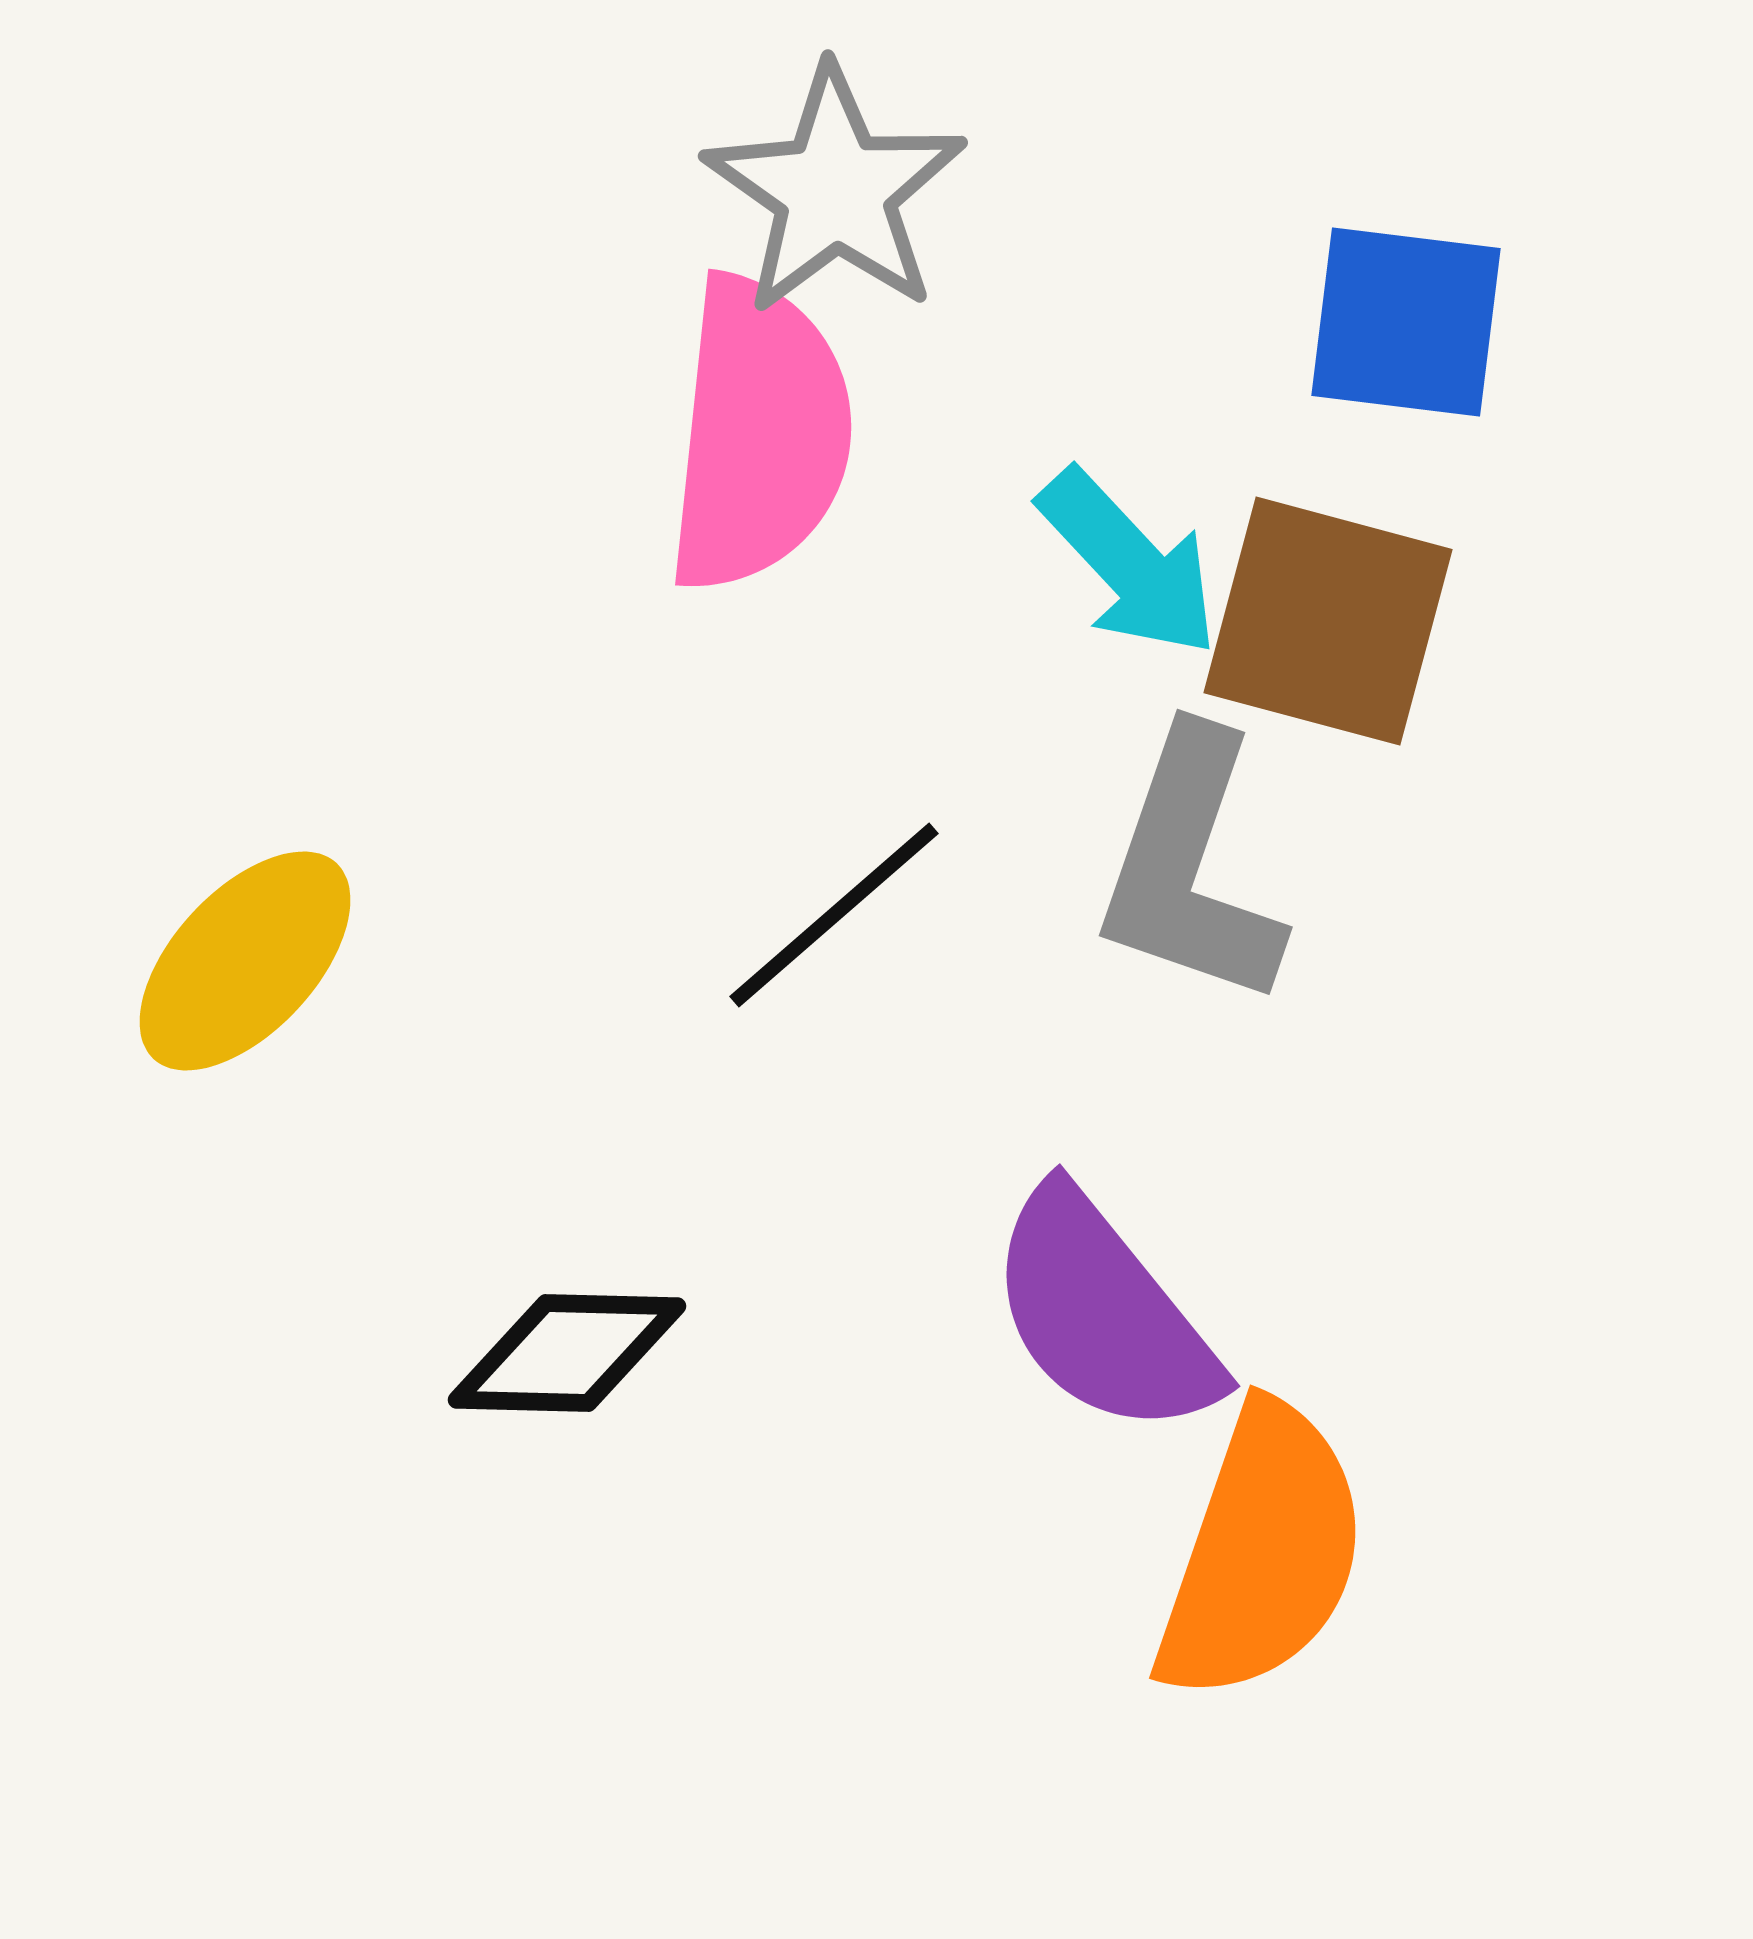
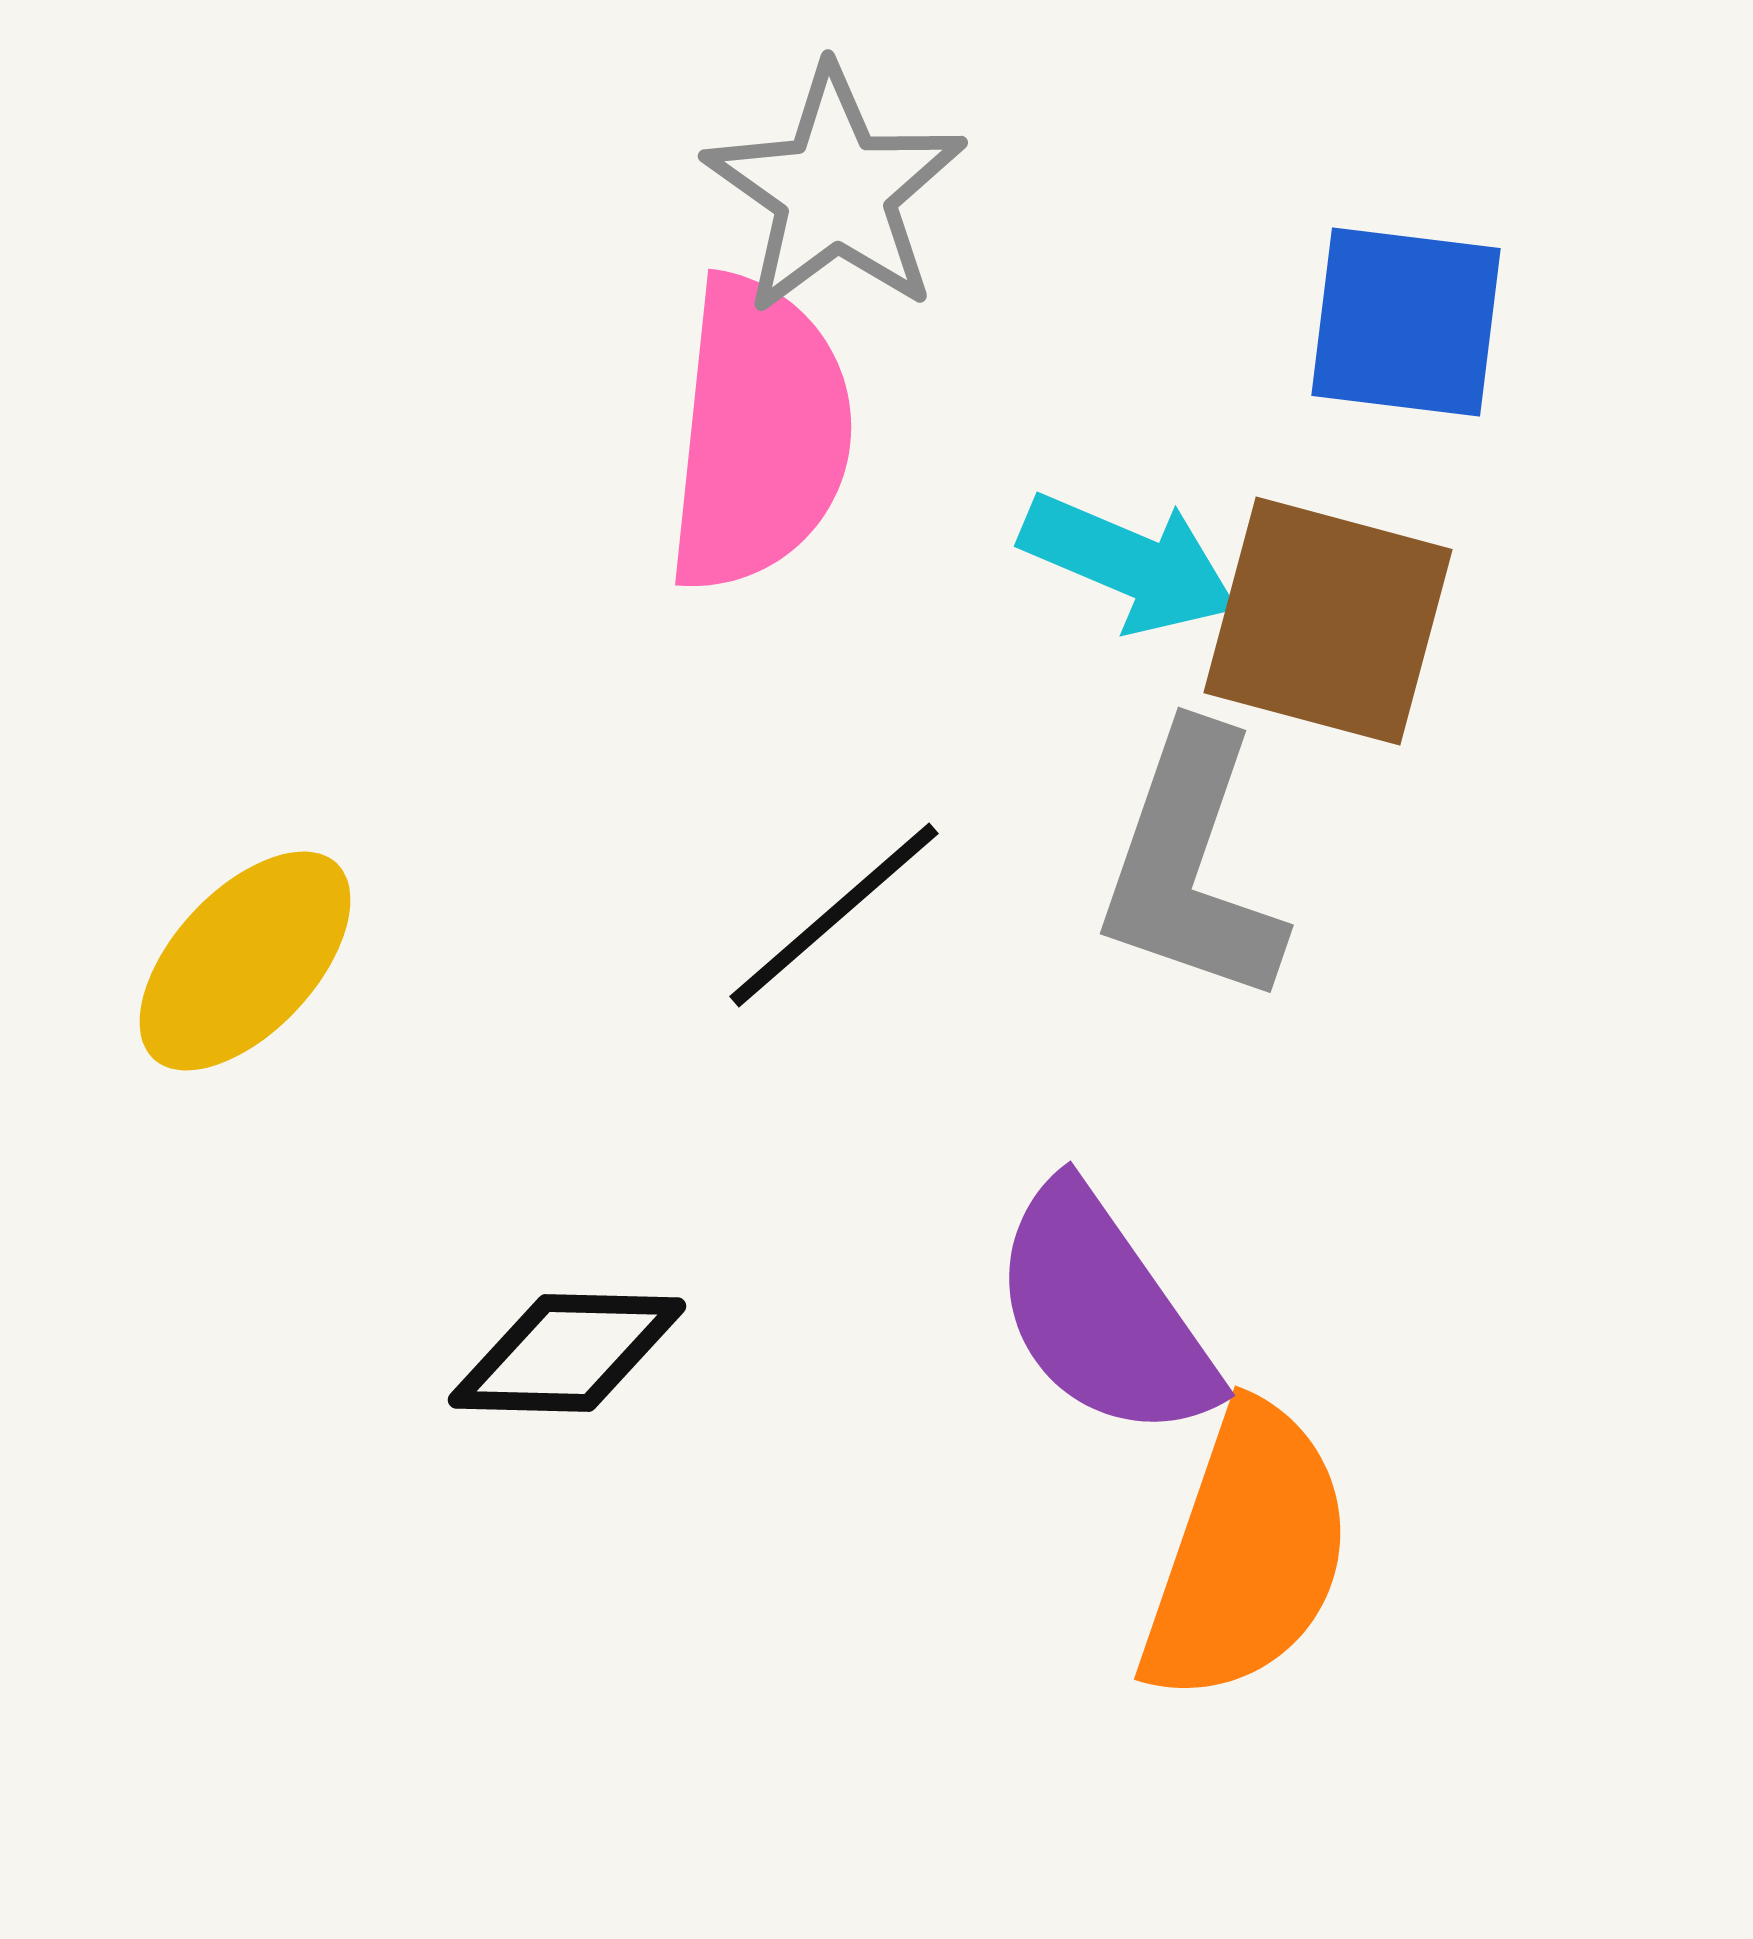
cyan arrow: rotated 24 degrees counterclockwise
gray L-shape: moved 1 px right, 2 px up
purple semicircle: rotated 4 degrees clockwise
orange semicircle: moved 15 px left, 1 px down
